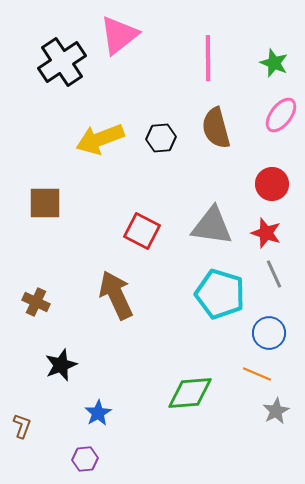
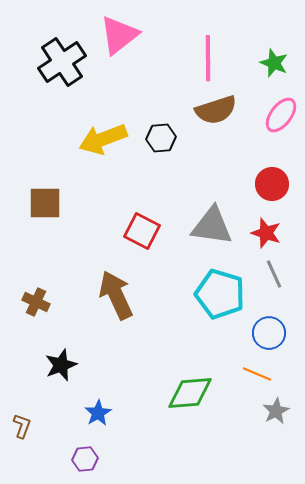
brown semicircle: moved 18 px up; rotated 93 degrees counterclockwise
yellow arrow: moved 3 px right
